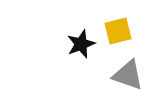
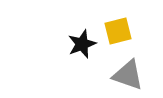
black star: moved 1 px right
